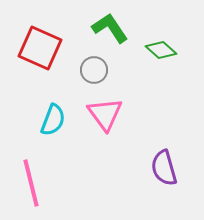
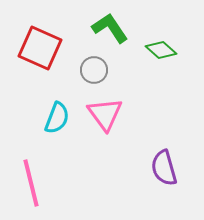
cyan semicircle: moved 4 px right, 2 px up
